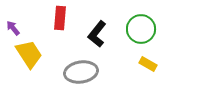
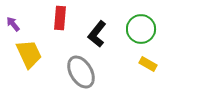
purple arrow: moved 4 px up
yellow trapezoid: rotated 8 degrees clockwise
gray ellipse: rotated 68 degrees clockwise
